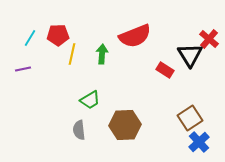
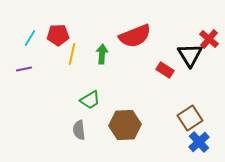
purple line: moved 1 px right
